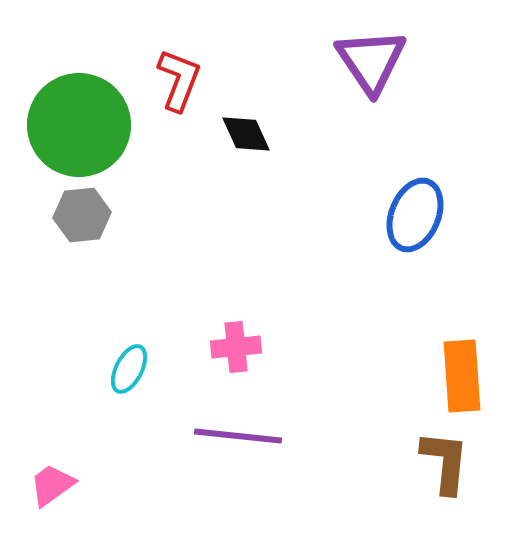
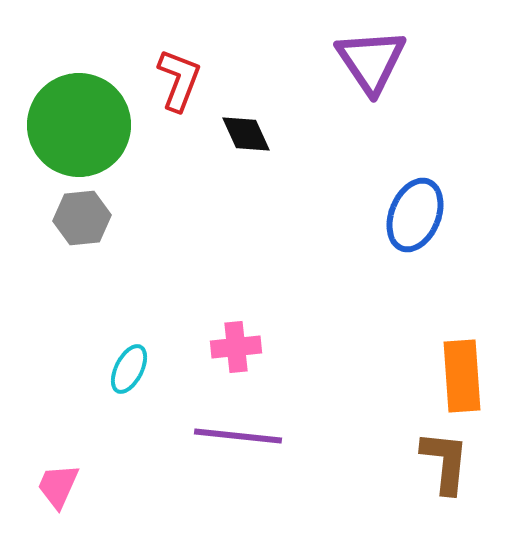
gray hexagon: moved 3 px down
pink trapezoid: moved 6 px right, 1 px down; rotated 30 degrees counterclockwise
